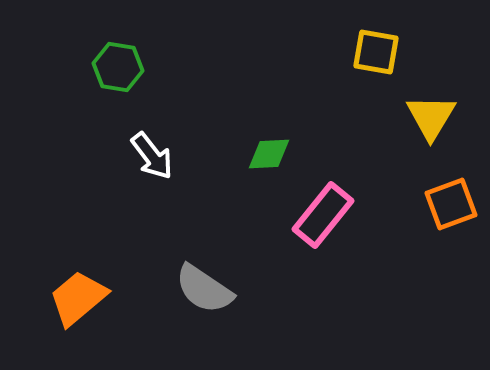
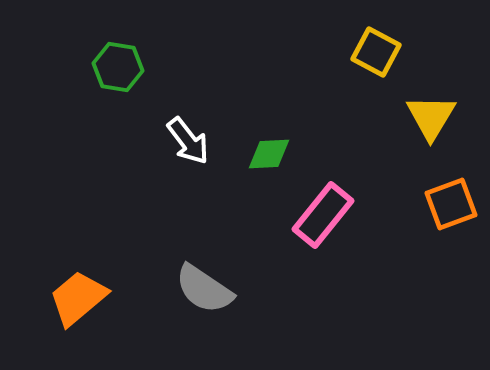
yellow square: rotated 18 degrees clockwise
white arrow: moved 36 px right, 15 px up
